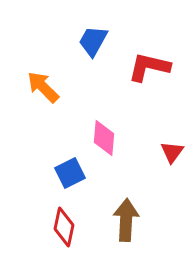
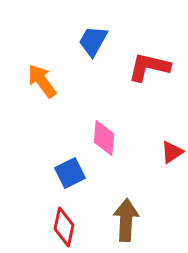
orange arrow: moved 1 px left, 6 px up; rotated 9 degrees clockwise
red triangle: rotated 20 degrees clockwise
